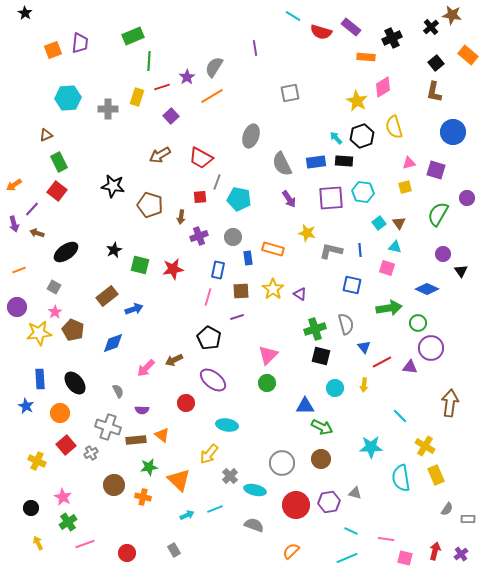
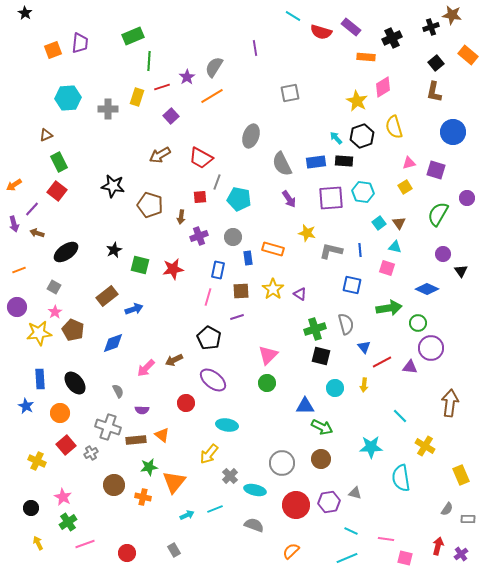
black cross at (431, 27): rotated 21 degrees clockwise
yellow square at (405, 187): rotated 16 degrees counterclockwise
yellow rectangle at (436, 475): moved 25 px right
orange triangle at (179, 480): moved 5 px left, 2 px down; rotated 25 degrees clockwise
red arrow at (435, 551): moved 3 px right, 5 px up
